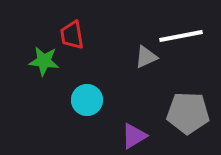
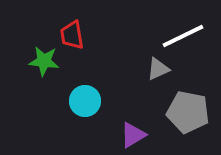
white line: moved 2 px right; rotated 15 degrees counterclockwise
gray triangle: moved 12 px right, 12 px down
cyan circle: moved 2 px left, 1 px down
gray pentagon: moved 1 px up; rotated 9 degrees clockwise
purple triangle: moved 1 px left, 1 px up
